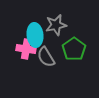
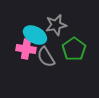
cyan ellipse: rotated 55 degrees counterclockwise
